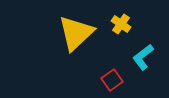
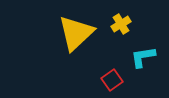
yellow cross: rotated 24 degrees clockwise
cyan L-shape: rotated 28 degrees clockwise
